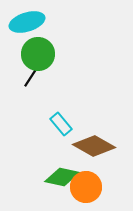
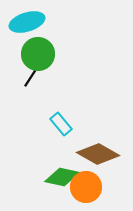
brown diamond: moved 4 px right, 8 px down
